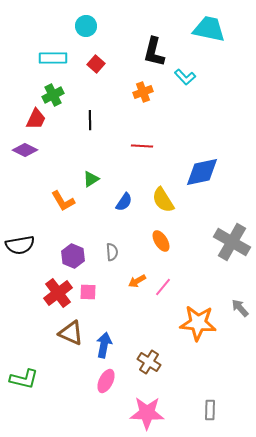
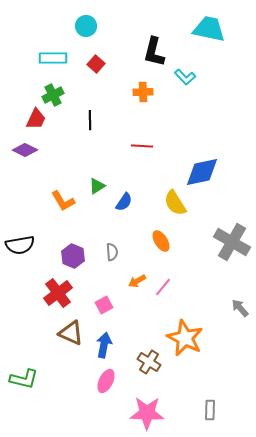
orange cross: rotated 18 degrees clockwise
green triangle: moved 6 px right, 7 px down
yellow semicircle: moved 12 px right, 3 px down
pink square: moved 16 px right, 13 px down; rotated 30 degrees counterclockwise
orange star: moved 13 px left, 15 px down; rotated 21 degrees clockwise
